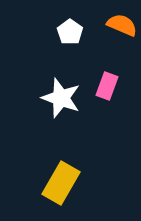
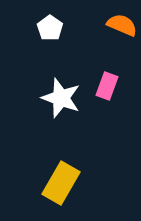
white pentagon: moved 20 px left, 4 px up
